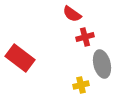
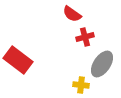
red rectangle: moved 2 px left, 2 px down
gray ellipse: rotated 48 degrees clockwise
yellow cross: rotated 21 degrees clockwise
